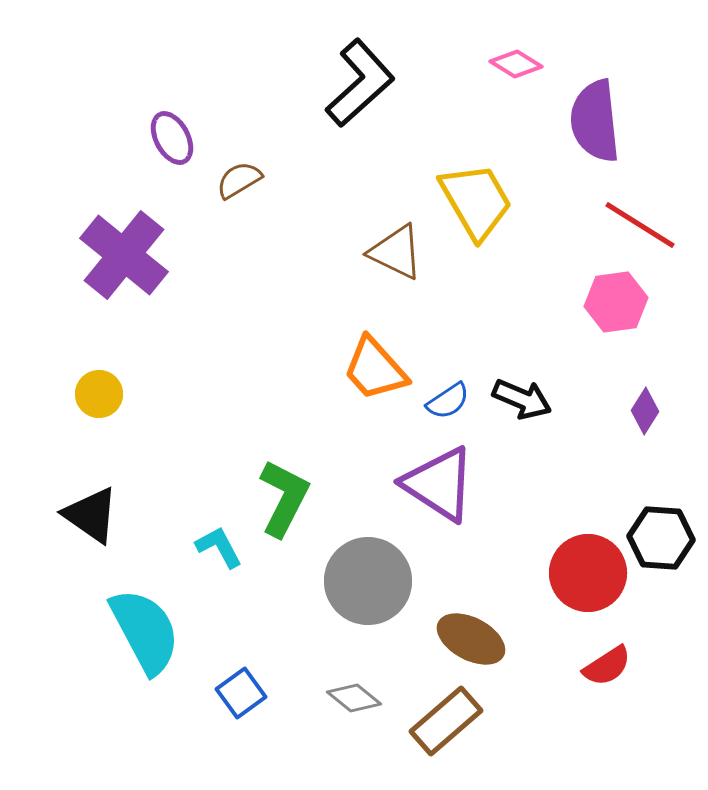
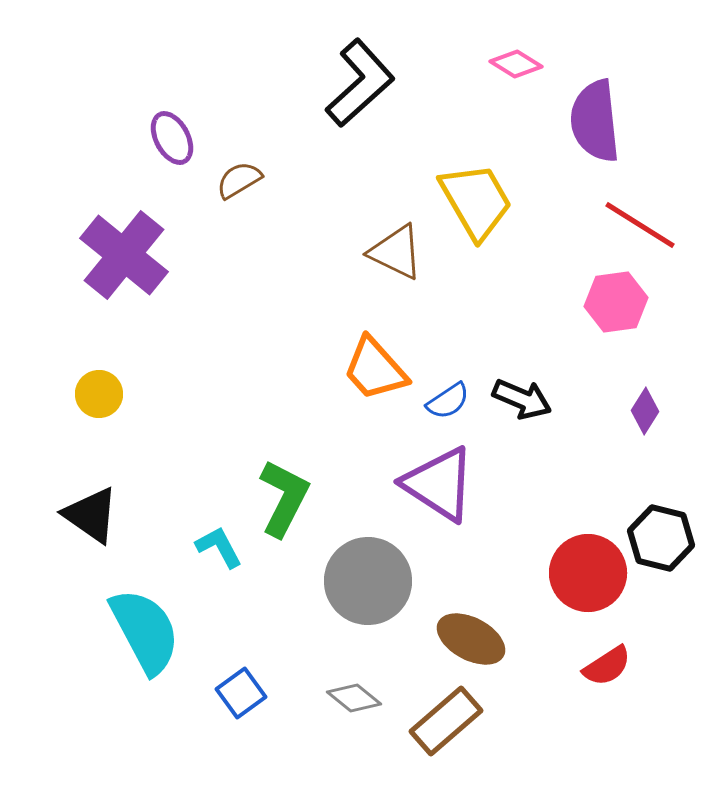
black hexagon: rotated 10 degrees clockwise
